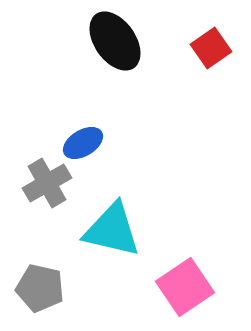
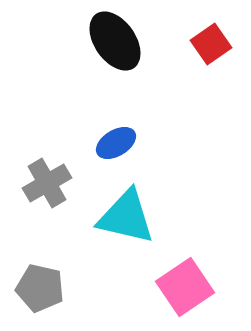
red square: moved 4 px up
blue ellipse: moved 33 px right
cyan triangle: moved 14 px right, 13 px up
